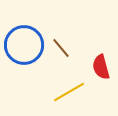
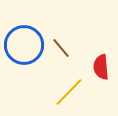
red semicircle: rotated 10 degrees clockwise
yellow line: rotated 16 degrees counterclockwise
